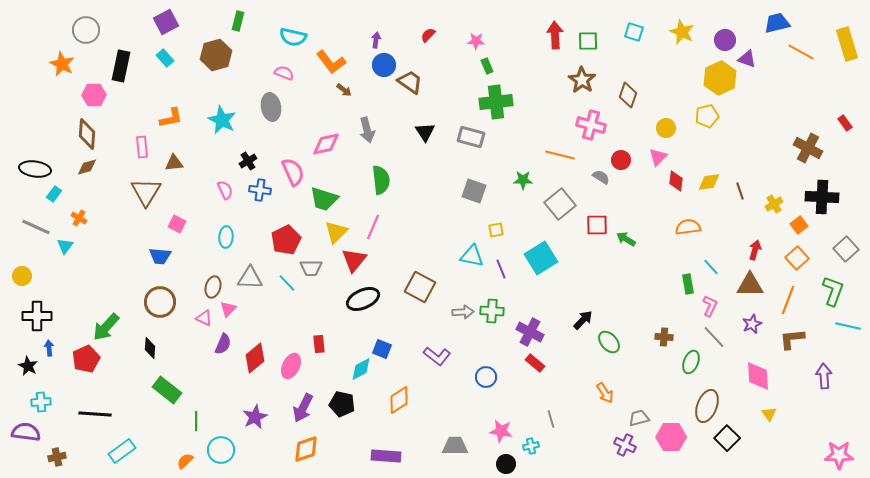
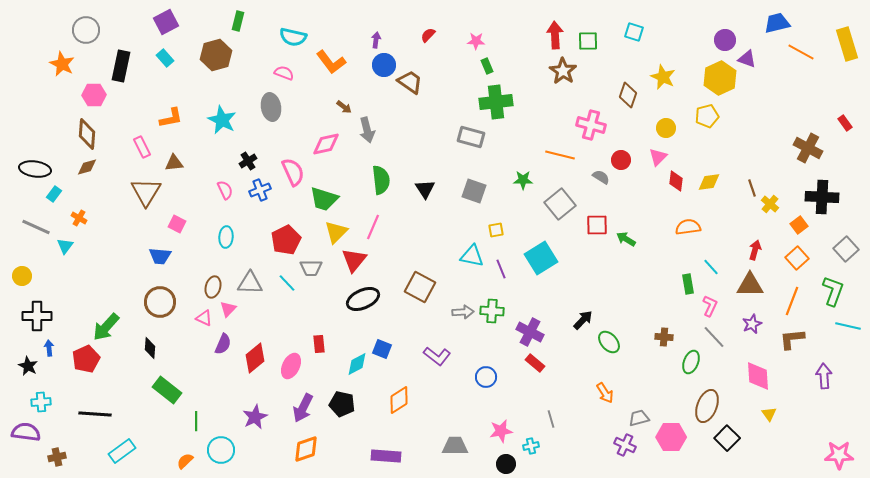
yellow star at (682, 32): moved 19 px left, 45 px down
brown star at (582, 80): moved 19 px left, 9 px up
brown arrow at (344, 90): moved 17 px down
black triangle at (425, 132): moved 57 px down
pink rectangle at (142, 147): rotated 20 degrees counterclockwise
blue cross at (260, 190): rotated 30 degrees counterclockwise
brown line at (740, 191): moved 12 px right, 3 px up
yellow cross at (774, 204): moved 4 px left; rotated 18 degrees counterclockwise
gray triangle at (250, 278): moved 5 px down
orange line at (788, 300): moved 4 px right, 1 px down
cyan diamond at (361, 369): moved 4 px left, 5 px up
pink star at (501, 431): rotated 20 degrees counterclockwise
